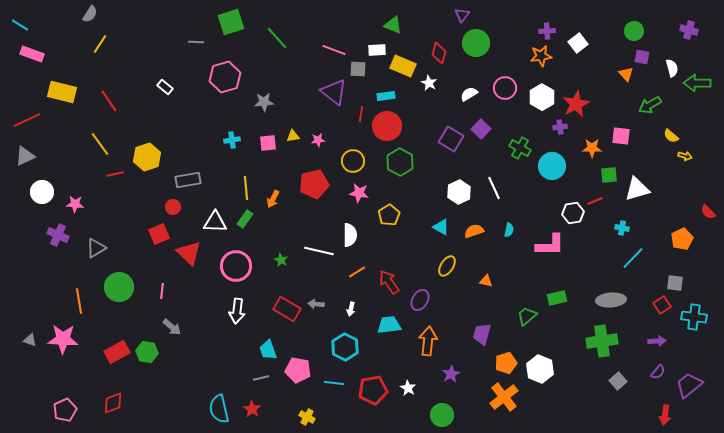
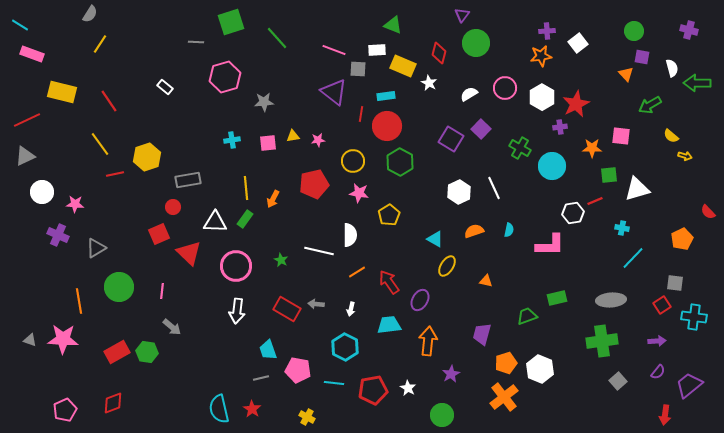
cyan triangle at (441, 227): moved 6 px left, 12 px down
green trapezoid at (527, 316): rotated 20 degrees clockwise
